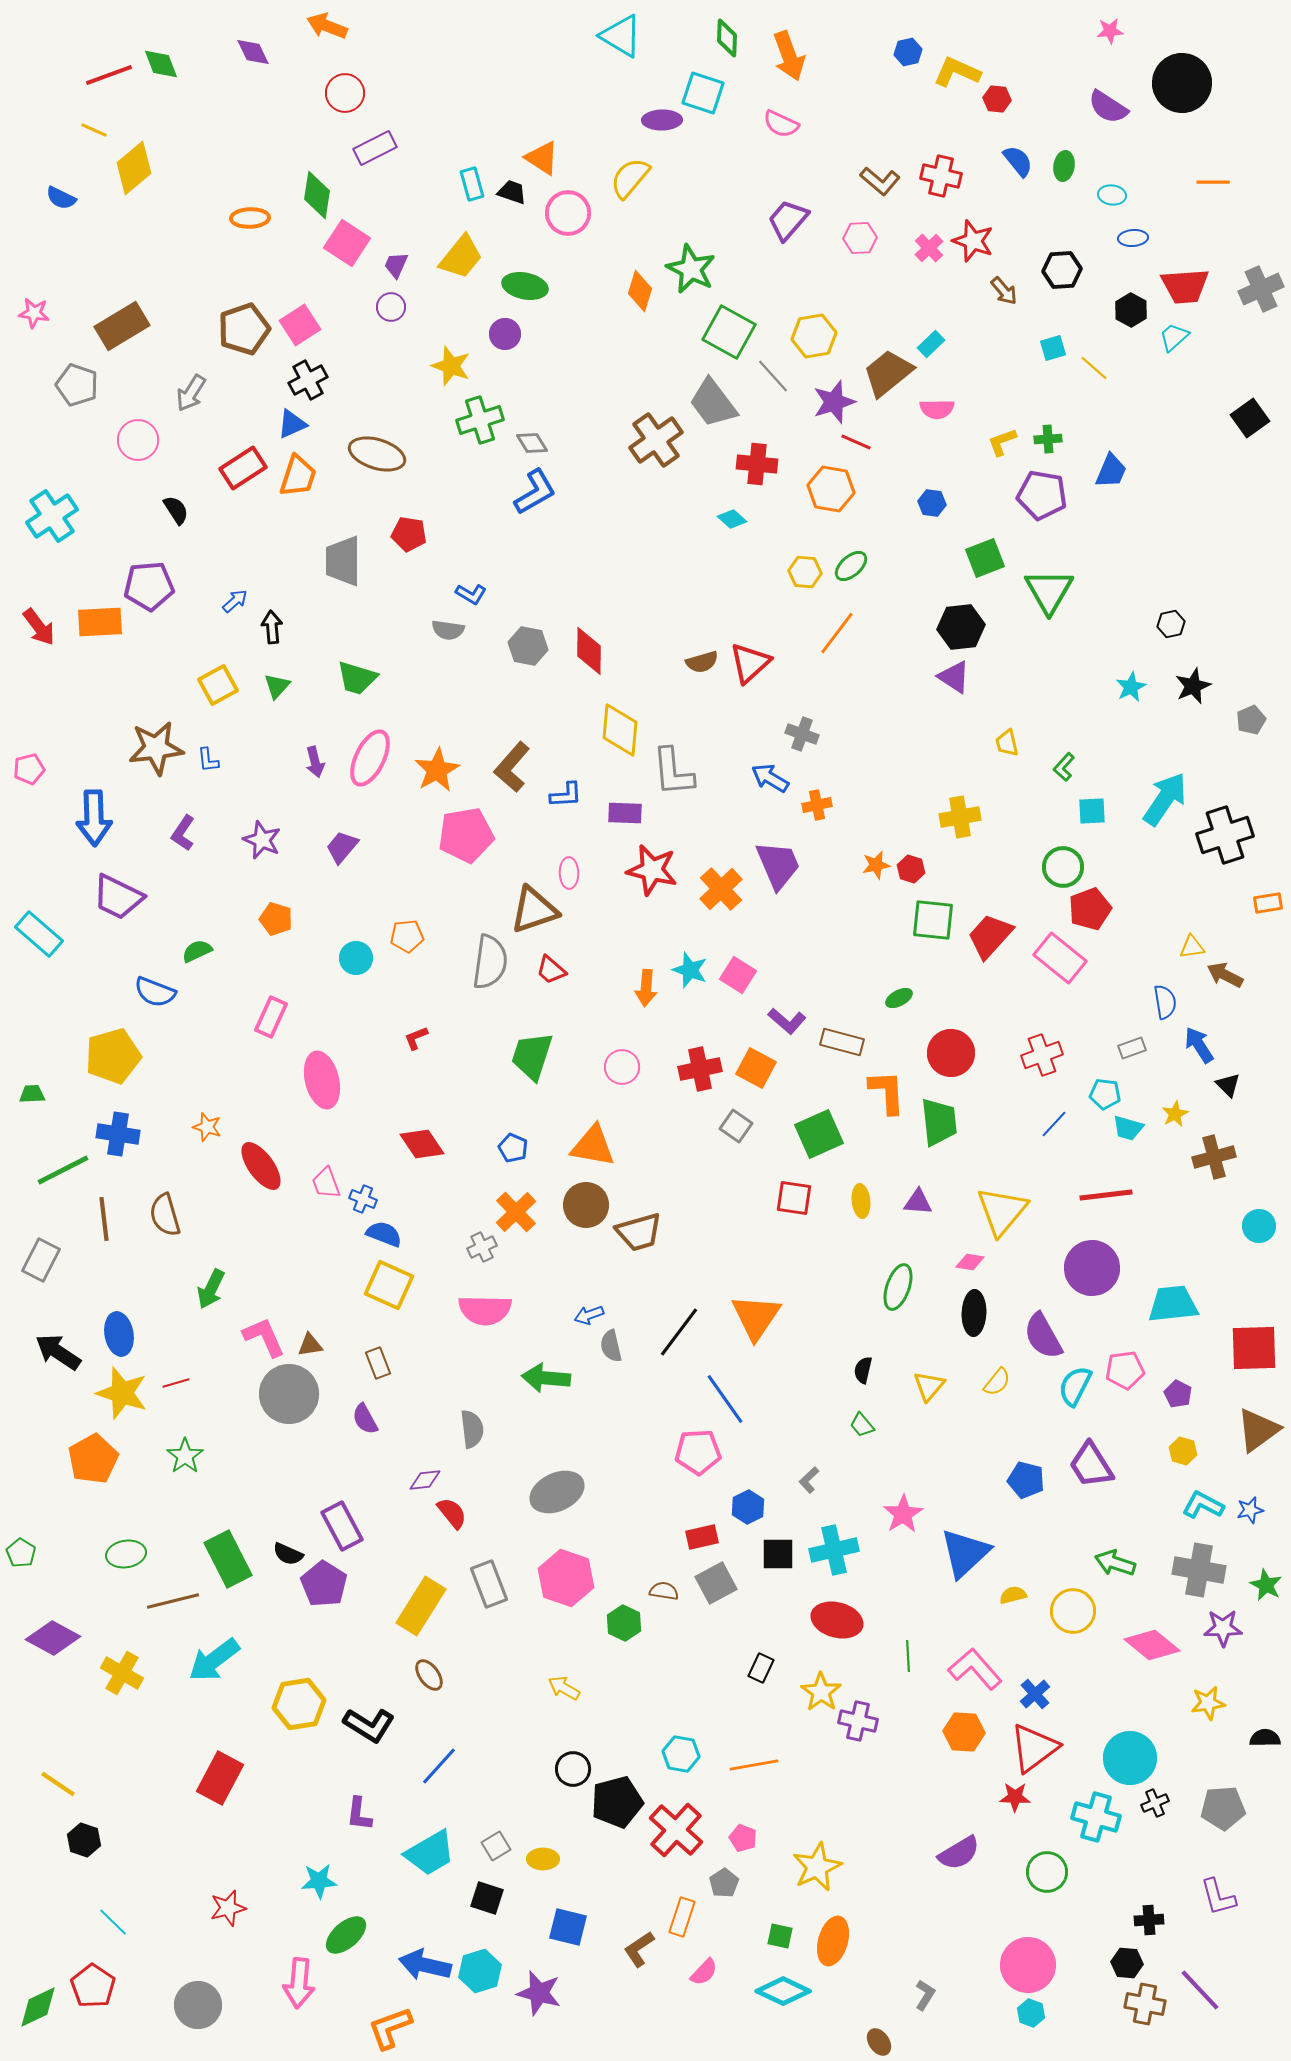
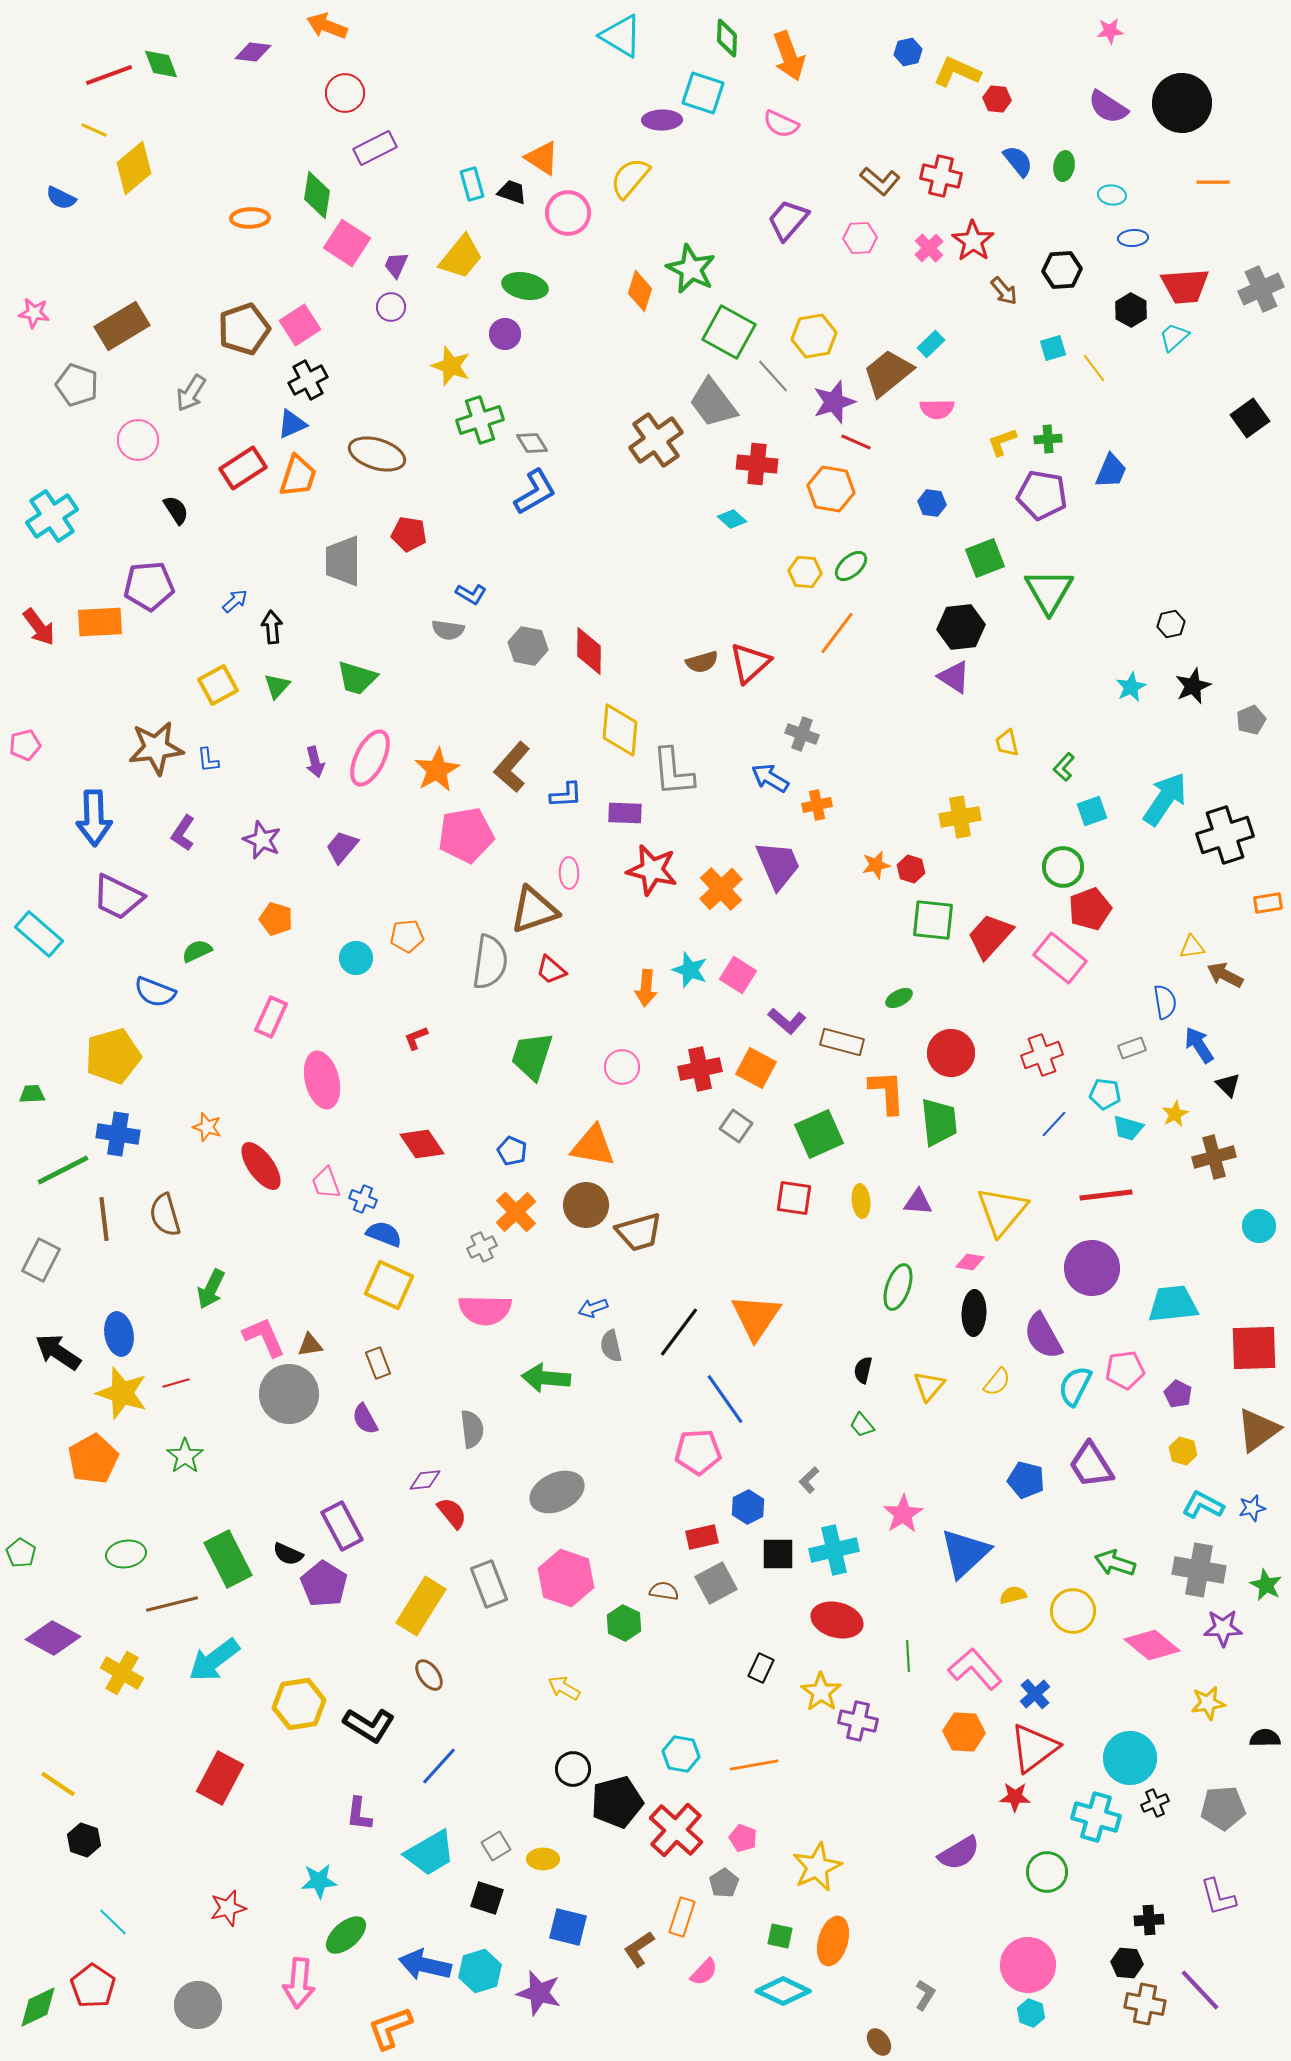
purple diamond at (253, 52): rotated 57 degrees counterclockwise
black circle at (1182, 83): moved 20 px down
red star at (973, 241): rotated 15 degrees clockwise
yellow line at (1094, 368): rotated 12 degrees clockwise
pink pentagon at (29, 769): moved 4 px left, 24 px up
cyan square at (1092, 811): rotated 16 degrees counterclockwise
blue pentagon at (513, 1148): moved 1 px left, 3 px down
blue arrow at (589, 1315): moved 4 px right, 7 px up
blue star at (1250, 1510): moved 2 px right, 2 px up
brown line at (173, 1601): moved 1 px left, 3 px down
